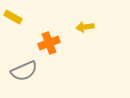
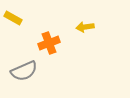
yellow rectangle: moved 1 px down
